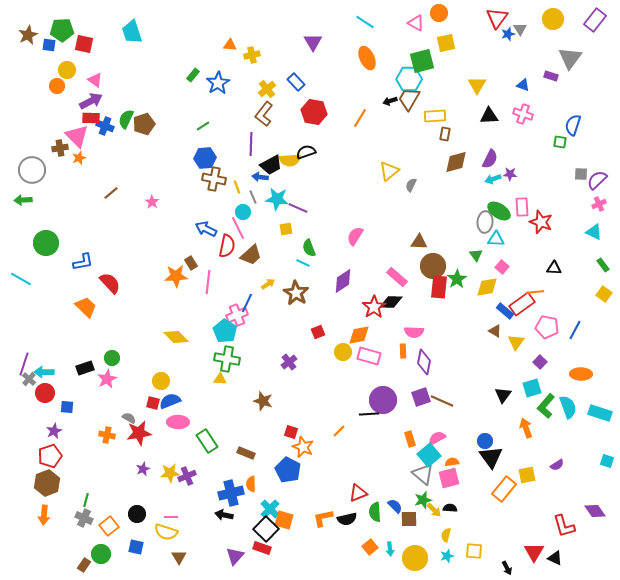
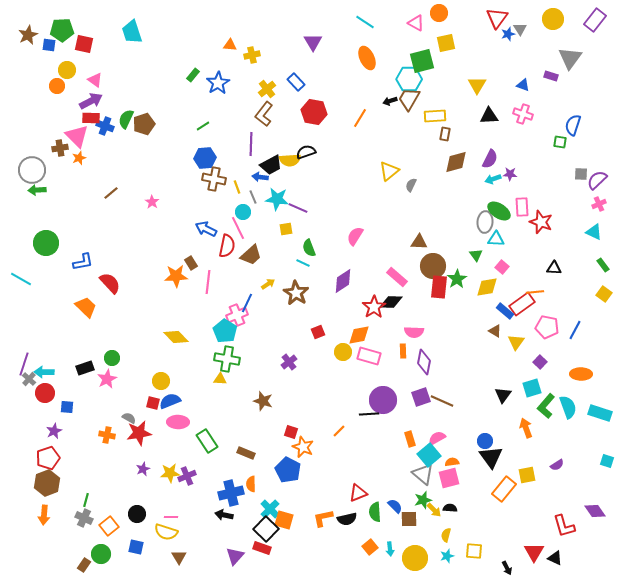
green arrow at (23, 200): moved 14 px right, 10 px up
red pentagon at (50, 456): moved 2 px left, 2 px down
